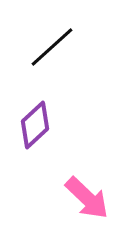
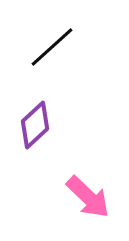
pink arrow: moved 1 px right, 1 px up
